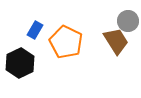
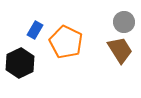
gray circle: moved 4 px left, 1 px down
brown trapezoid: moved 4 px right, 9 px down
